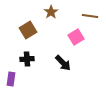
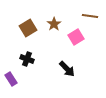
brown star: moved 3 px right, 12 px down
brown square: moved 2 px up
black cross: rotated 24 degrees clockwise
black arrow: moved 4 px right, 6 px down
purple rectangle: rotated 40 degrees counterclockwise
